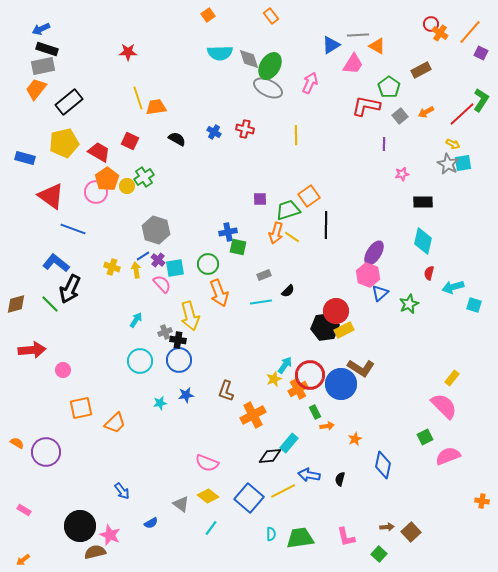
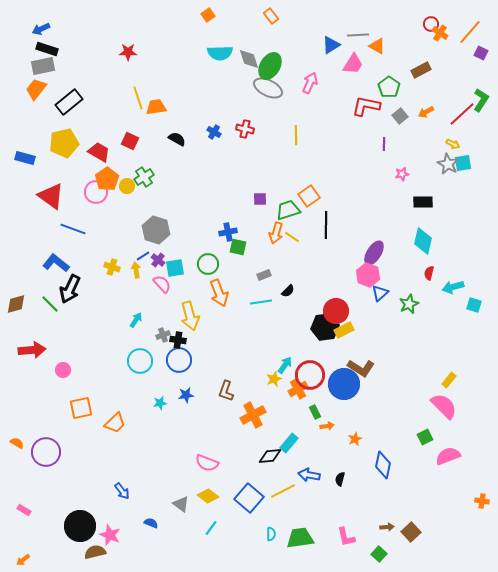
gray cross at (165, 332): moved 2 px left, 3 px down
yellow rectangle at (452, 378): moved 3 px left, 2 px down
blue circle at (341, 384): moved 3 px right
blue semicircle at (151, 523): rotated 128 degrees counterclockwise
